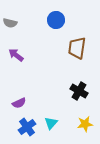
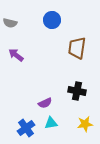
blue circle: moved 4 px left
black cross: moved 2 px left; rotated 18 degrees counterclockwise
purple semicircle: moved 26 px right
cyan triangle: rotated 40 degrees clockwise
blue cross: moved 1 px left, 1 px down
